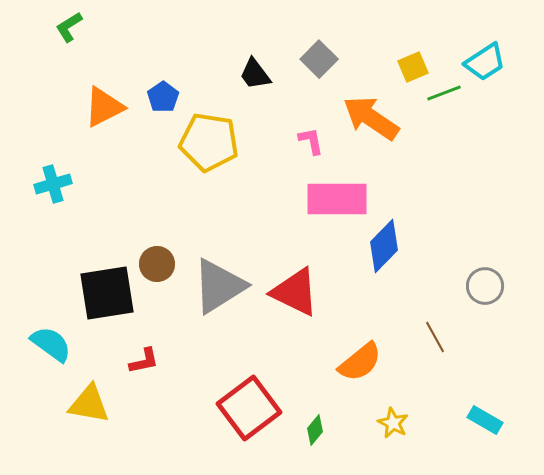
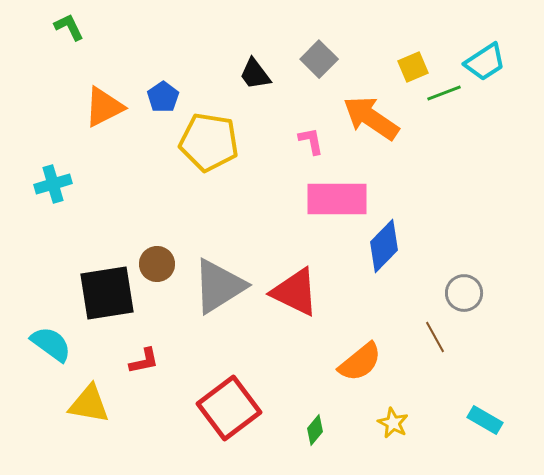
green L-shape: rotated 96 degrees clockwise
gray circle: moved 21 px left, 7 px down
red square: moved 20 px left
